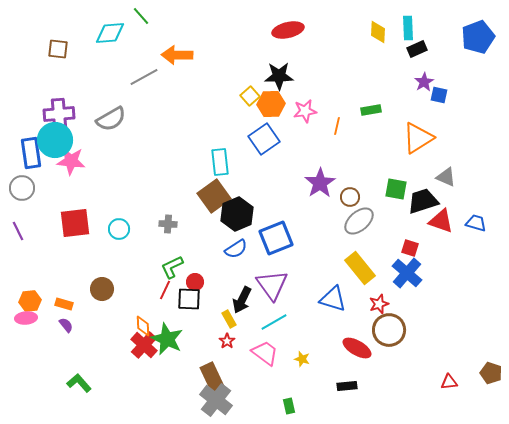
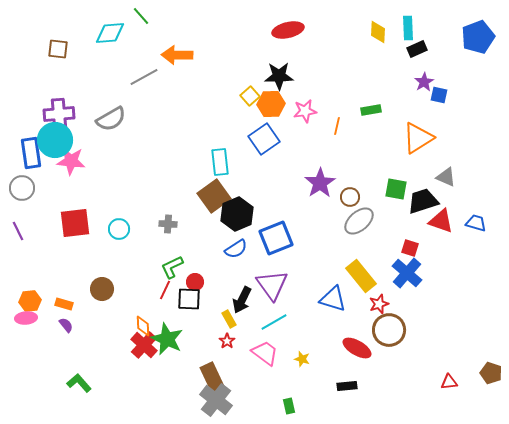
yellow rectangle at (360, 268): moved 1 px right, 8 px down
